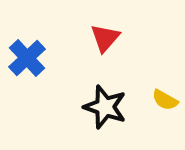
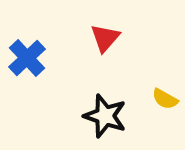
yellow semicircle: moved 1 px up
black star: moved 9 px down
